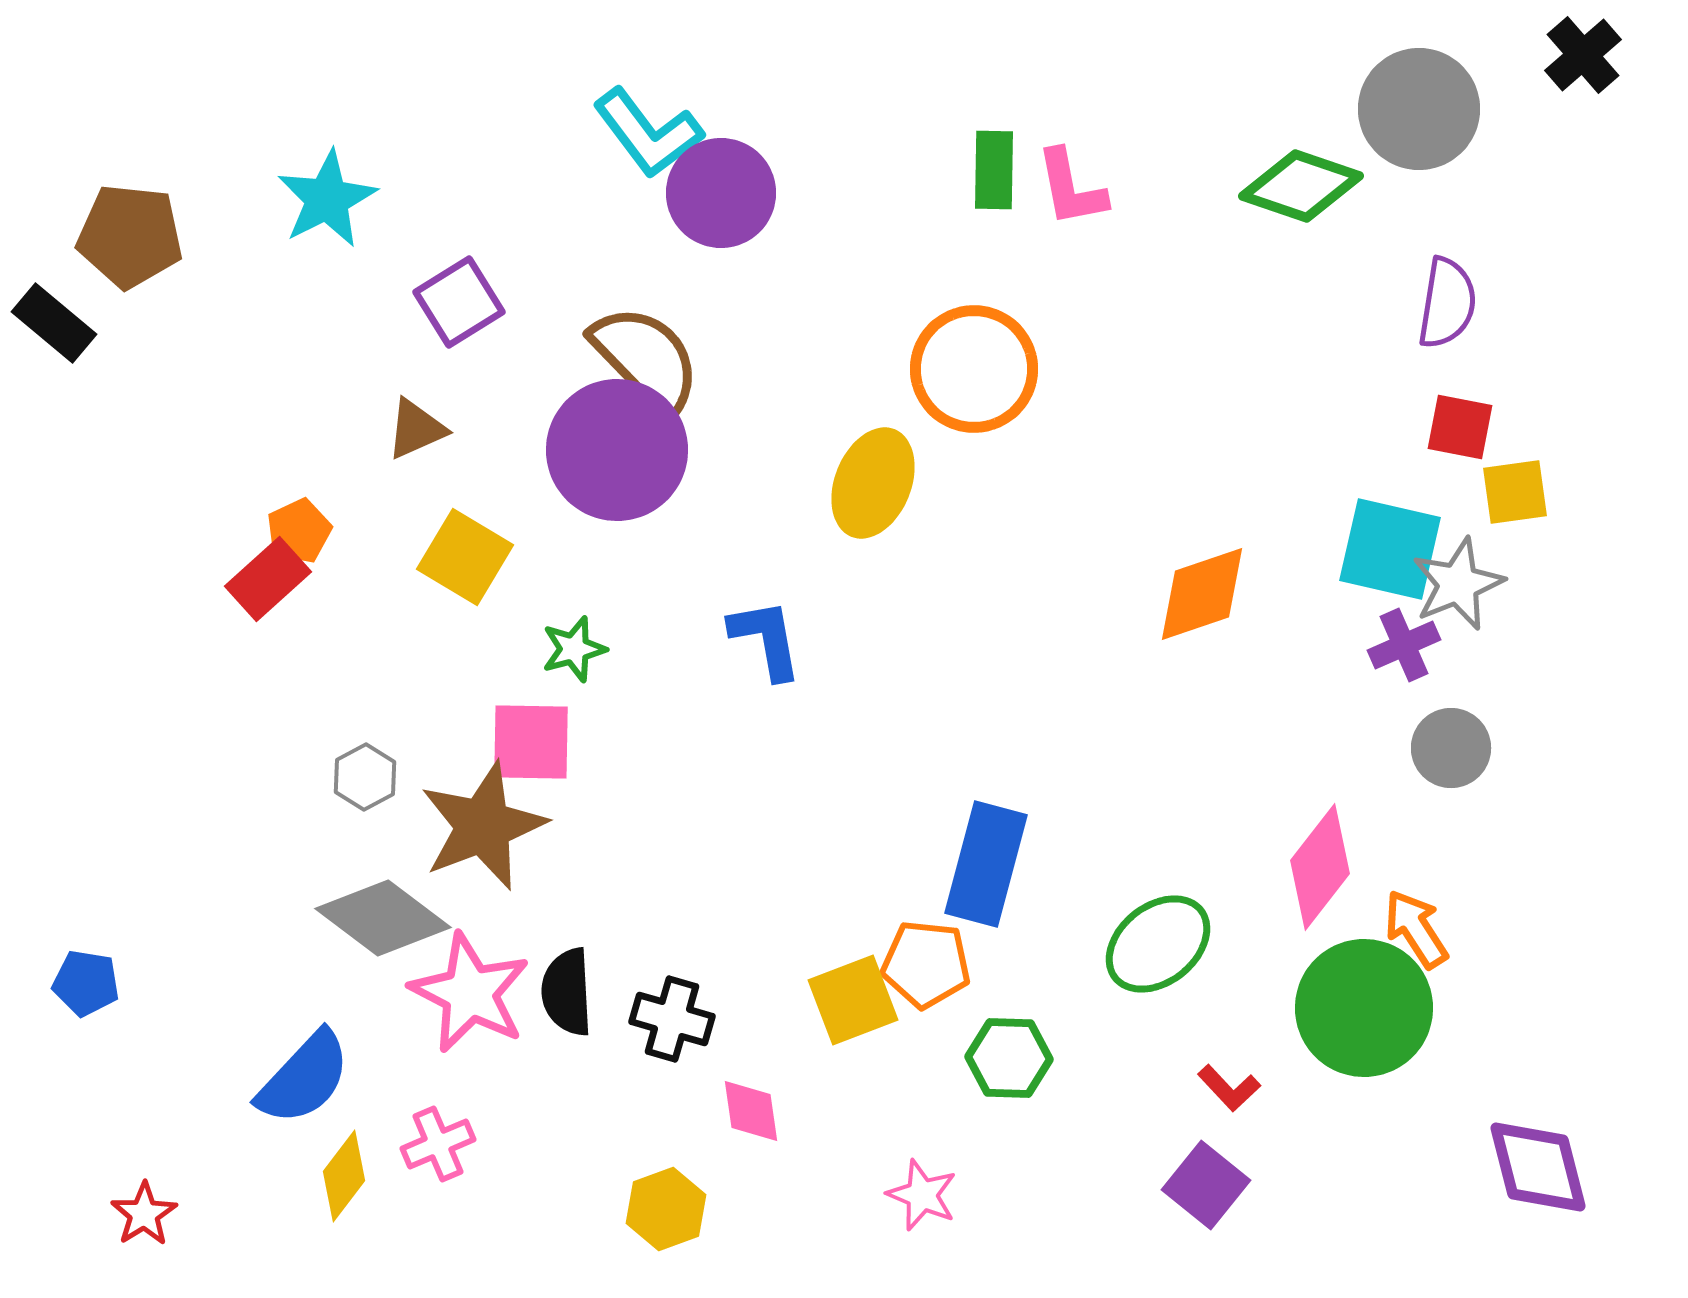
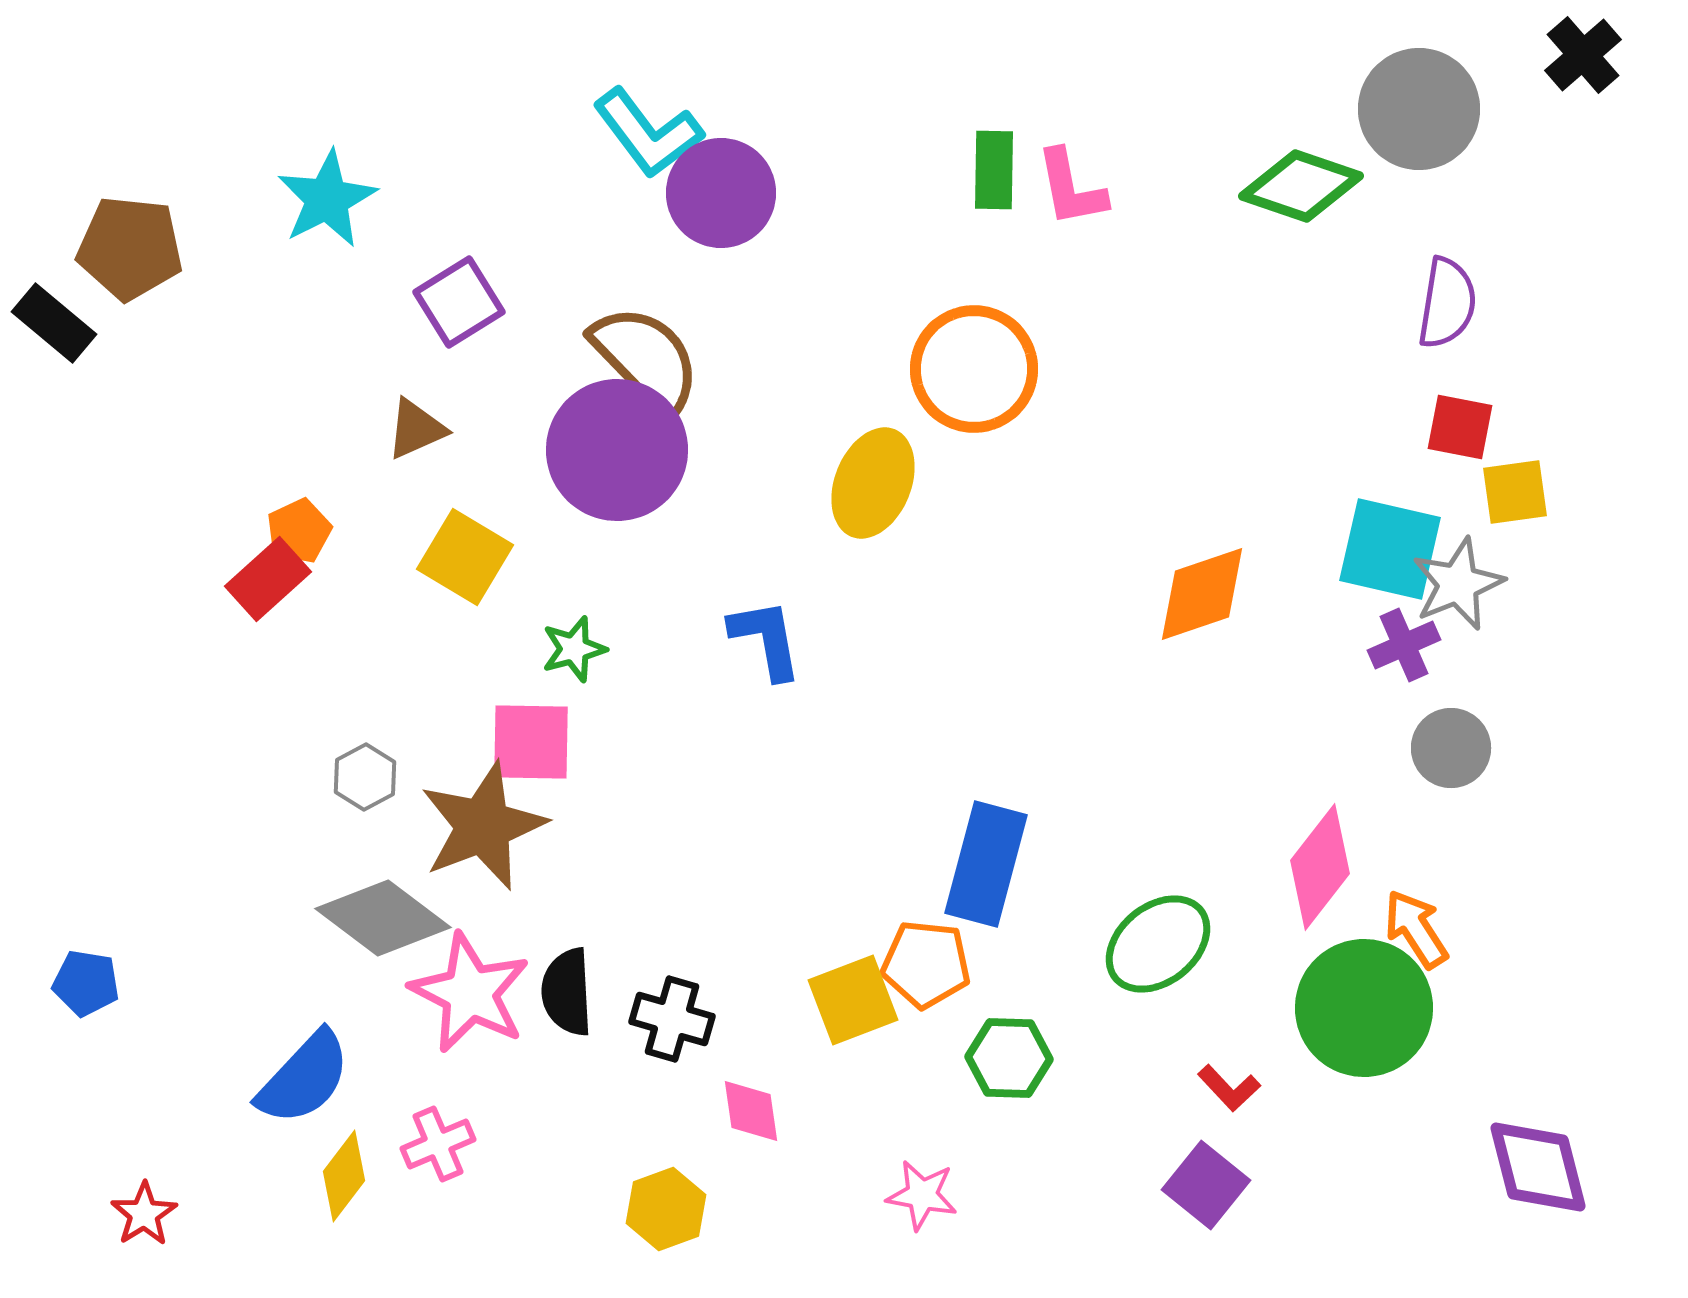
brown pentagon at (130, 236): moved 12 px down
pink star at (922, 1195): rotated 12 degrees counterclockwise
